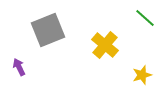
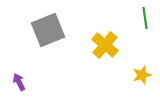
green line: rotated 40 degrees clockwise
purple arrow: moved 15 px down
